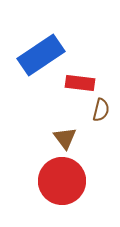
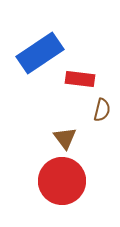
blue rectangle: moved 1 px left, 2 px up
red rectangle: moved 4 px up
brown semicircle: moved 1 px right
